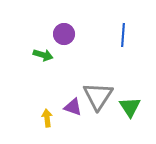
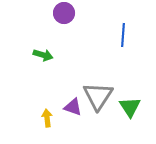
purple circle: moved 21 px up
